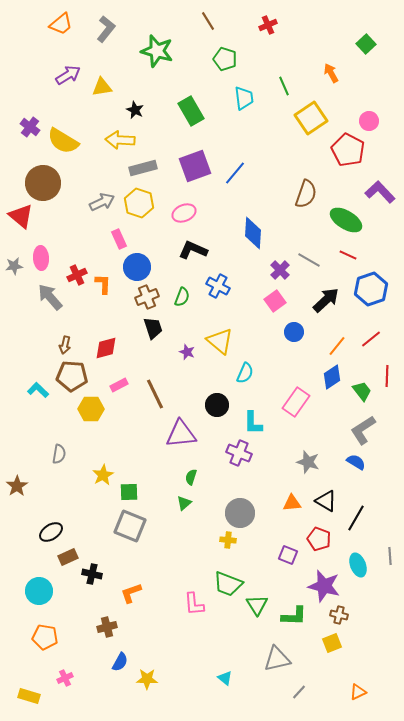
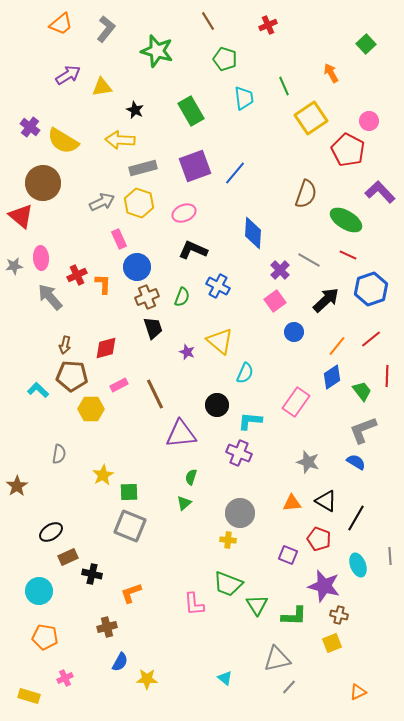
cyan L-shape at (253, 423): moved 3 px left, 2 px up; rotated 95 degrees clockwise
gray L-shape at (363, 430): rotated 12 degrees clockwise
gray line at (299, 692): moved 10 px left, 5 px up
